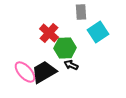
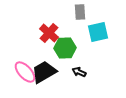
gray rectangle: moved 1 px left
cyan square: rotated 20 degrees clockwise
black arrow: moved 8 px right, 7 px down
